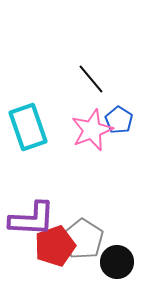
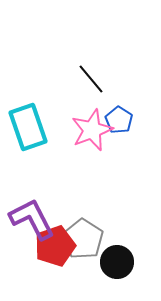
purple L-shape: rotated 120 degrees counterclockwise
